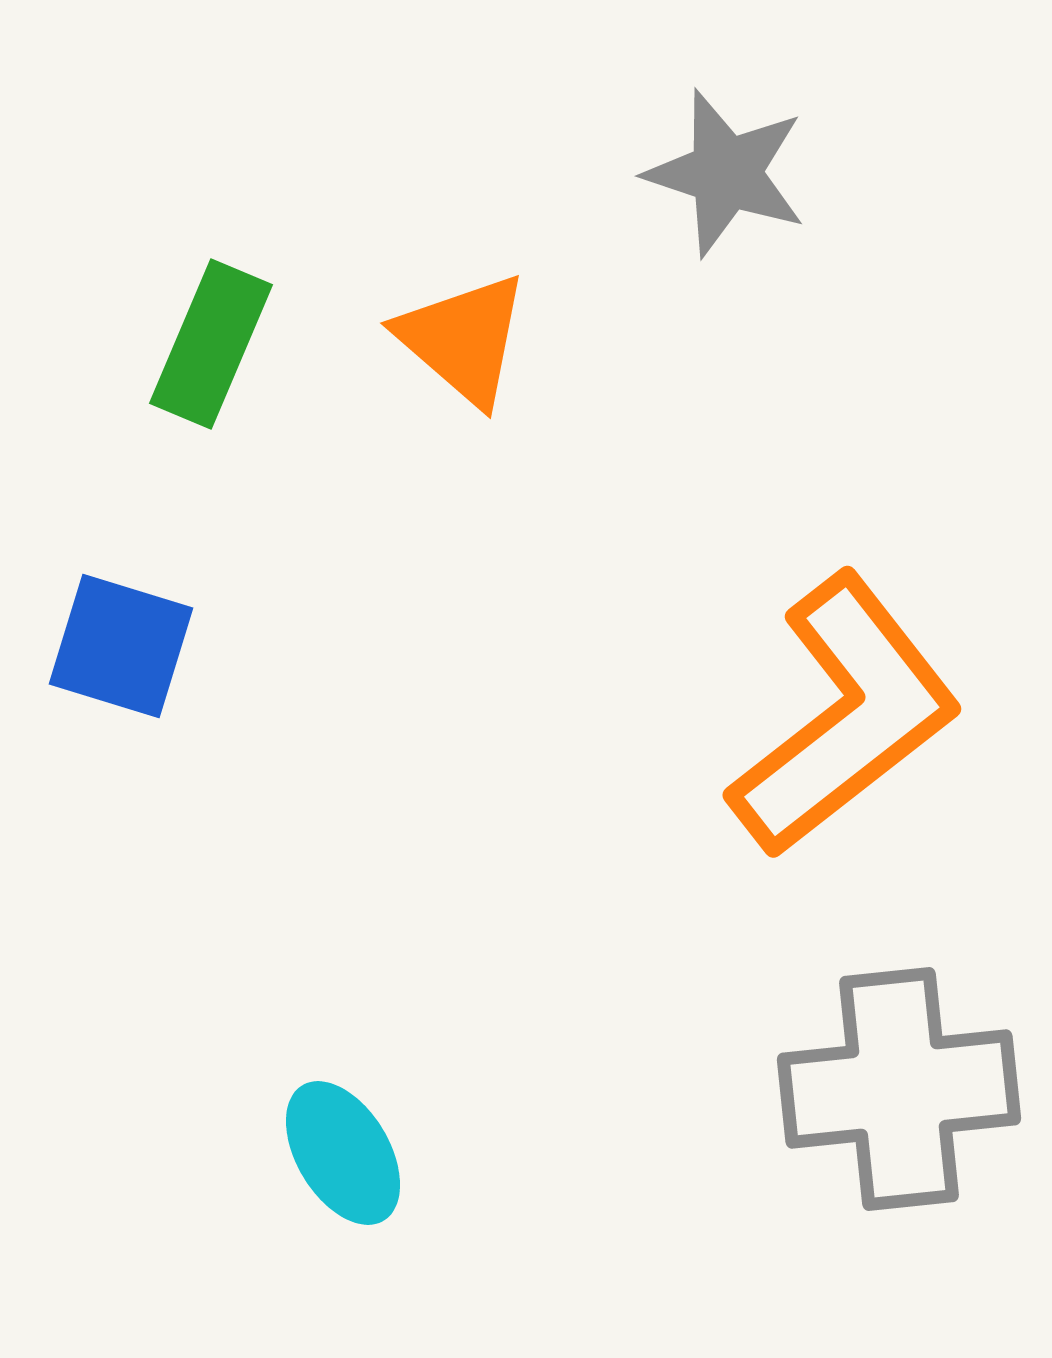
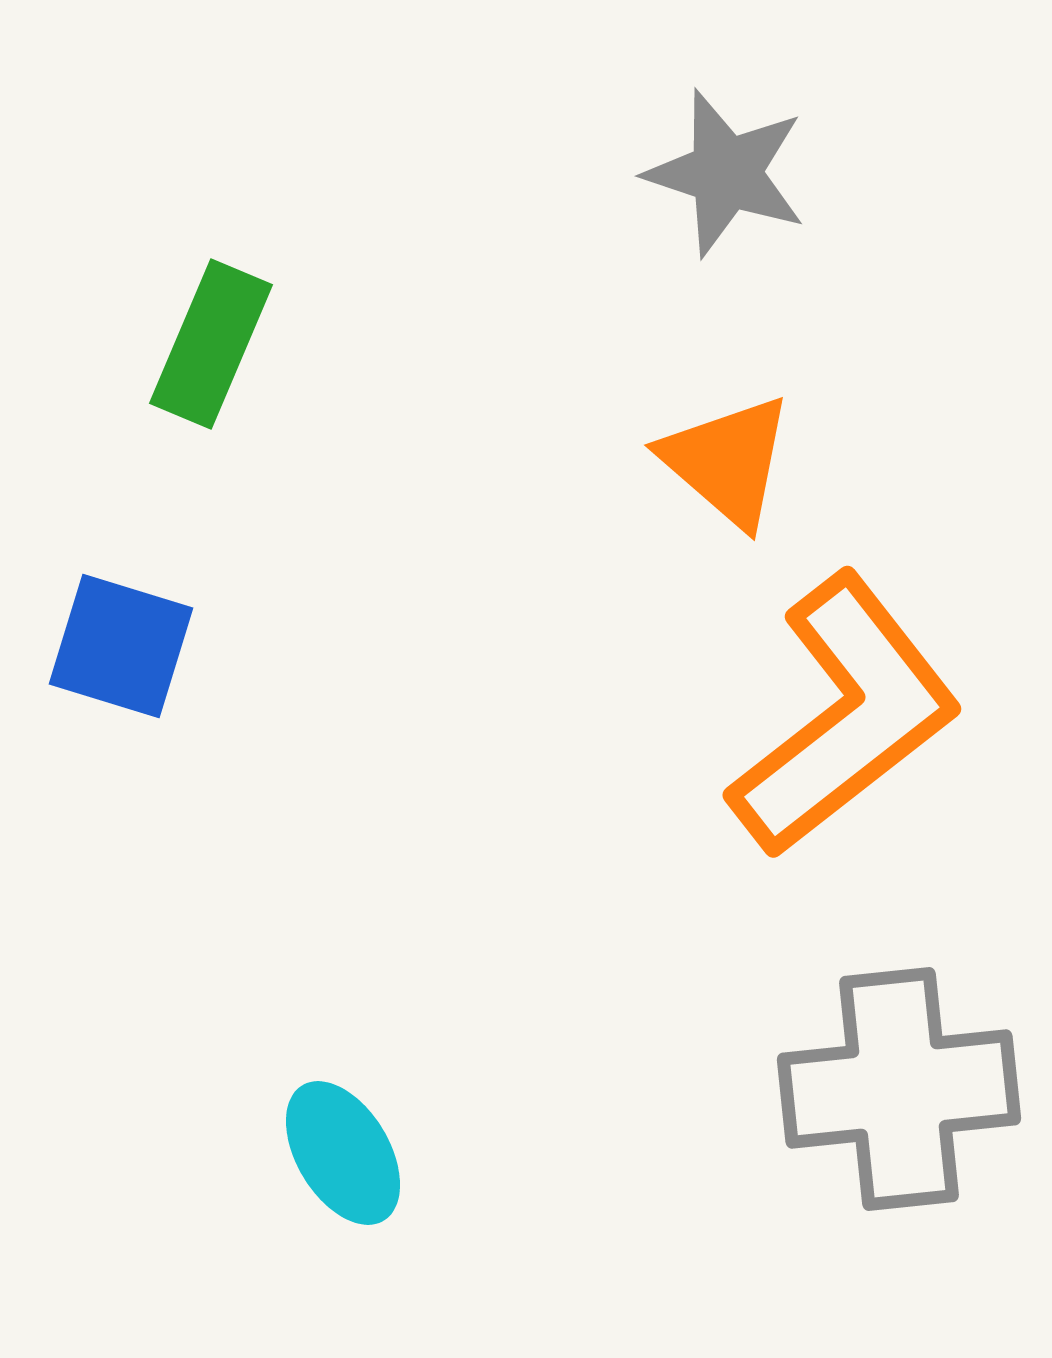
orange triangle: moved 264 px right, 122 px down
